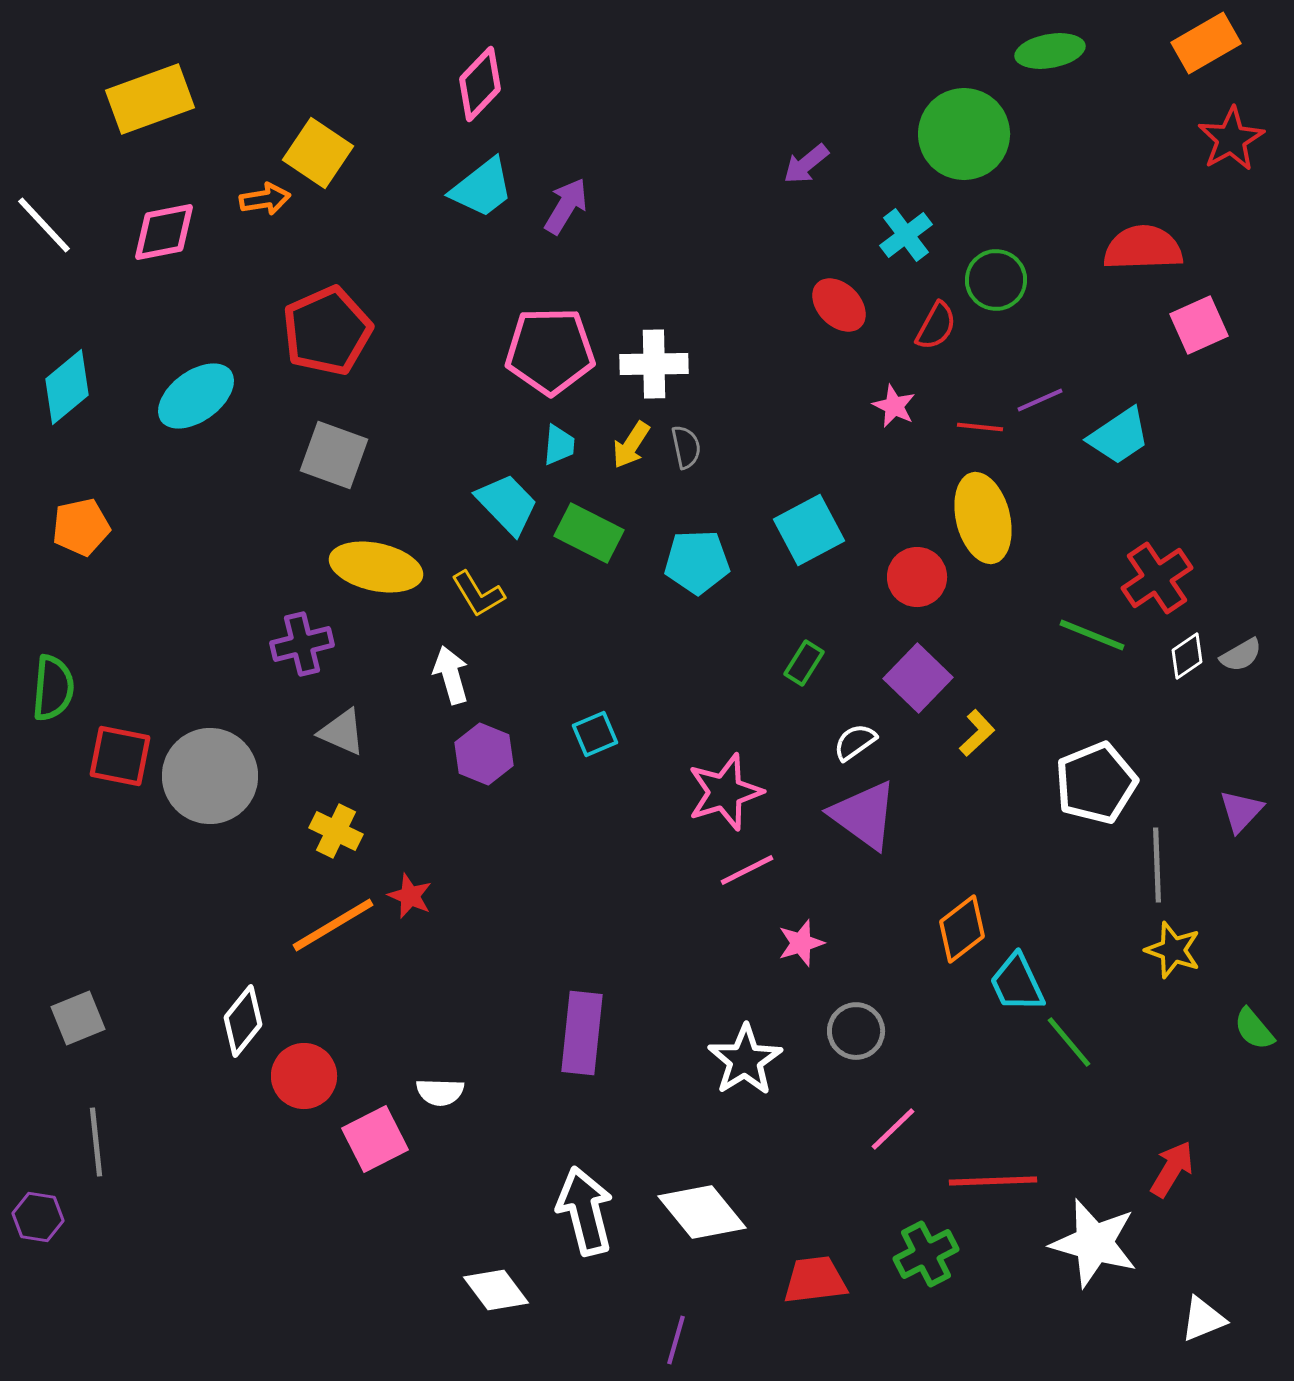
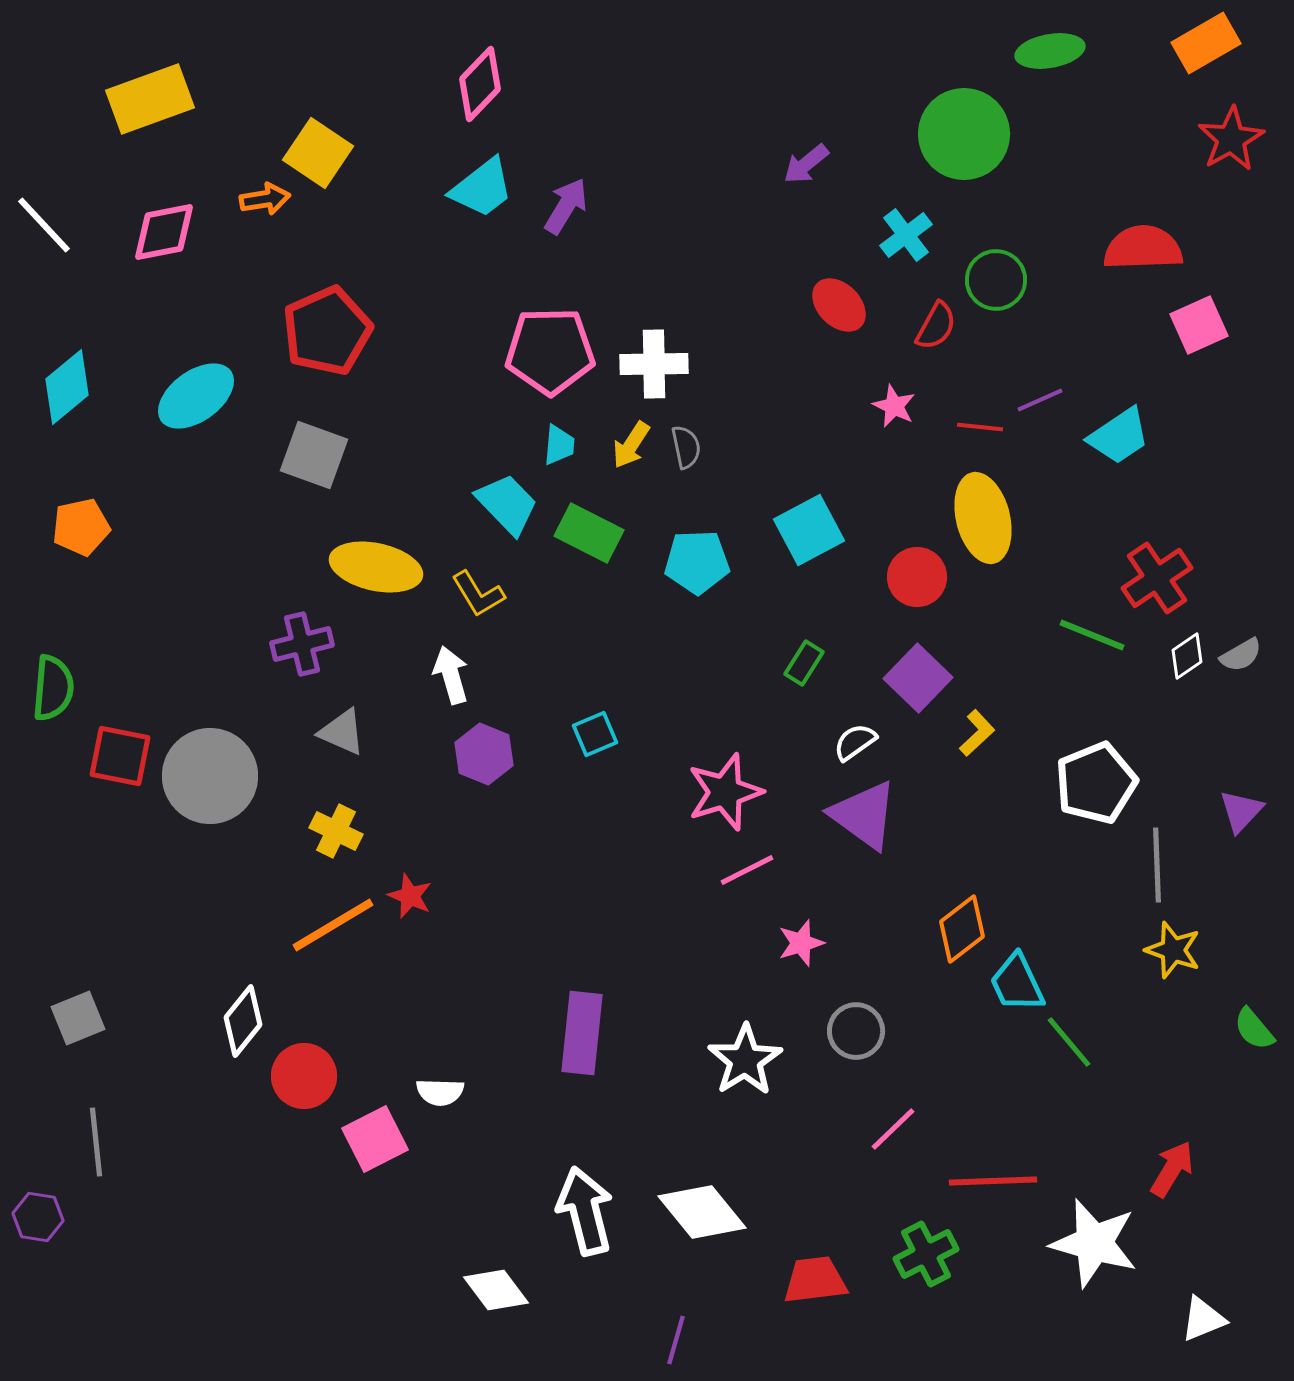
gray square at (334, 455): moved 20 px left
